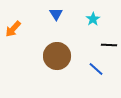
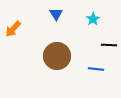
blue line: rotated 35 degrees counterclockwise
